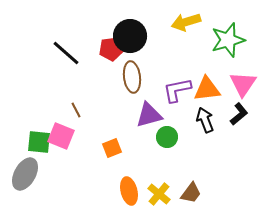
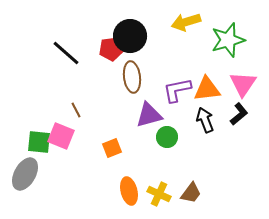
yellow cross: rotated 15 degrees counterclockwise
